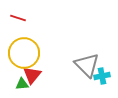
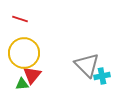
red line: moved 2 px right, 1 px down
